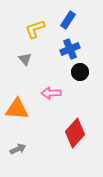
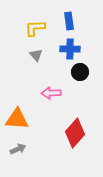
blue rectangle: moved 1 px right, 1 px down; rotated 42 degrees counterclockwise
yellow L-shape: moved 1 px up; rotated 15 degrees clockwise
blue cross: rotated 24 degrees clockwise
gray triangle: moved 11 px right, 4 px up
orange triangle: moved 10 px down
